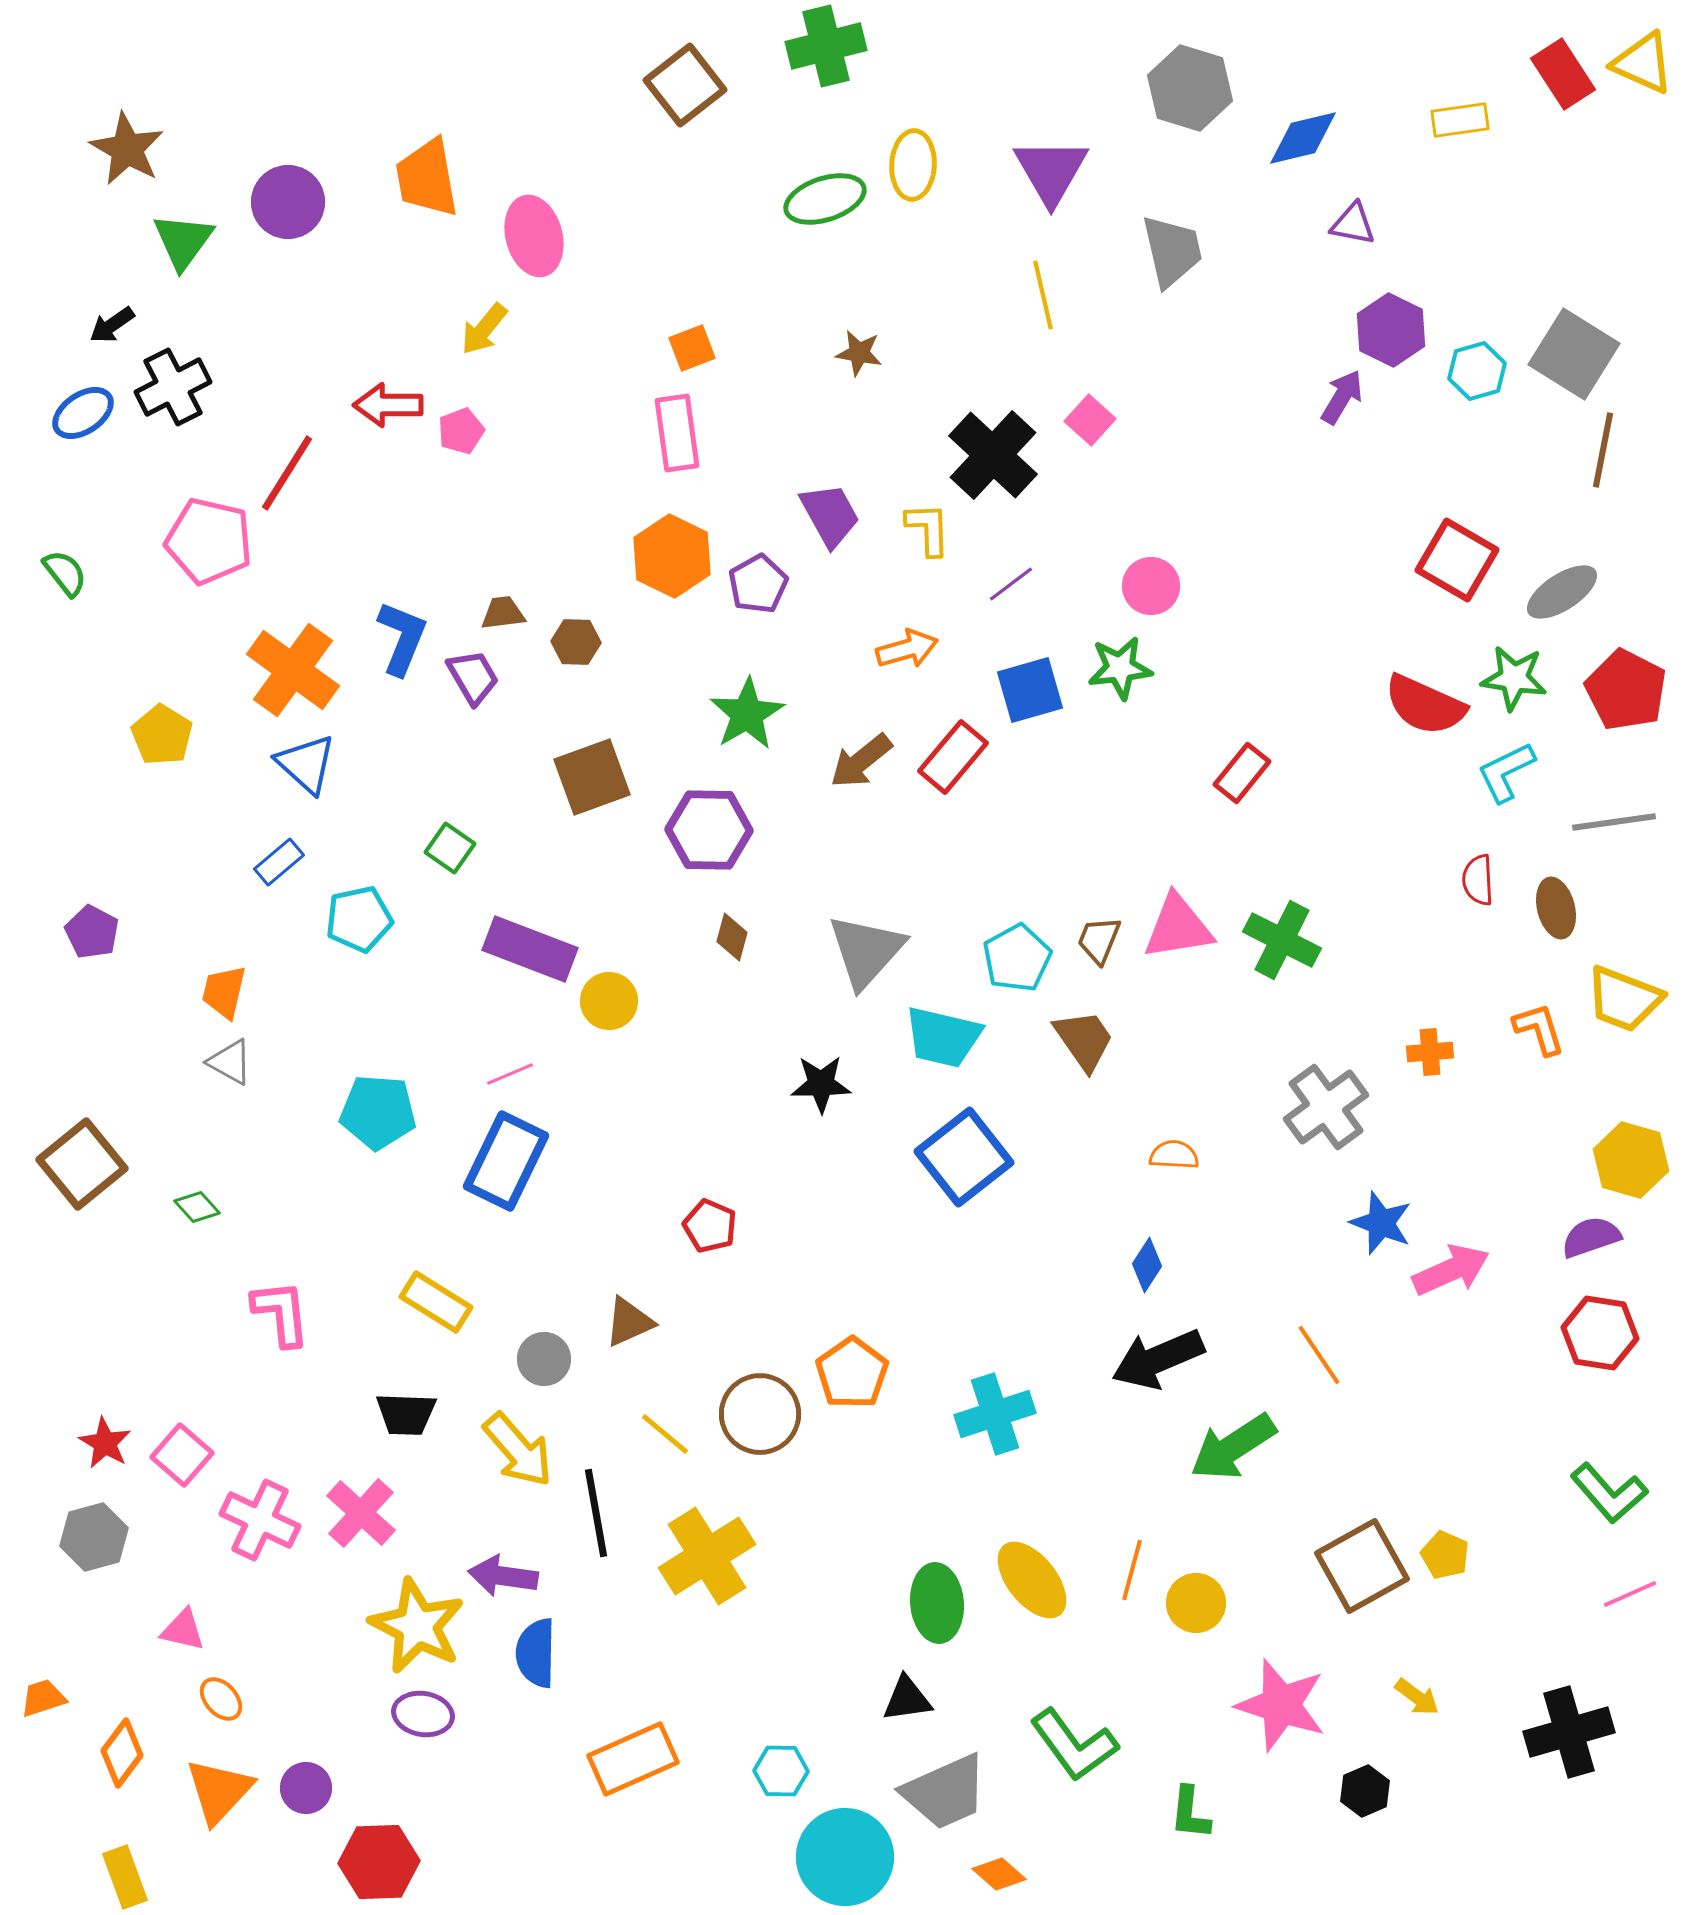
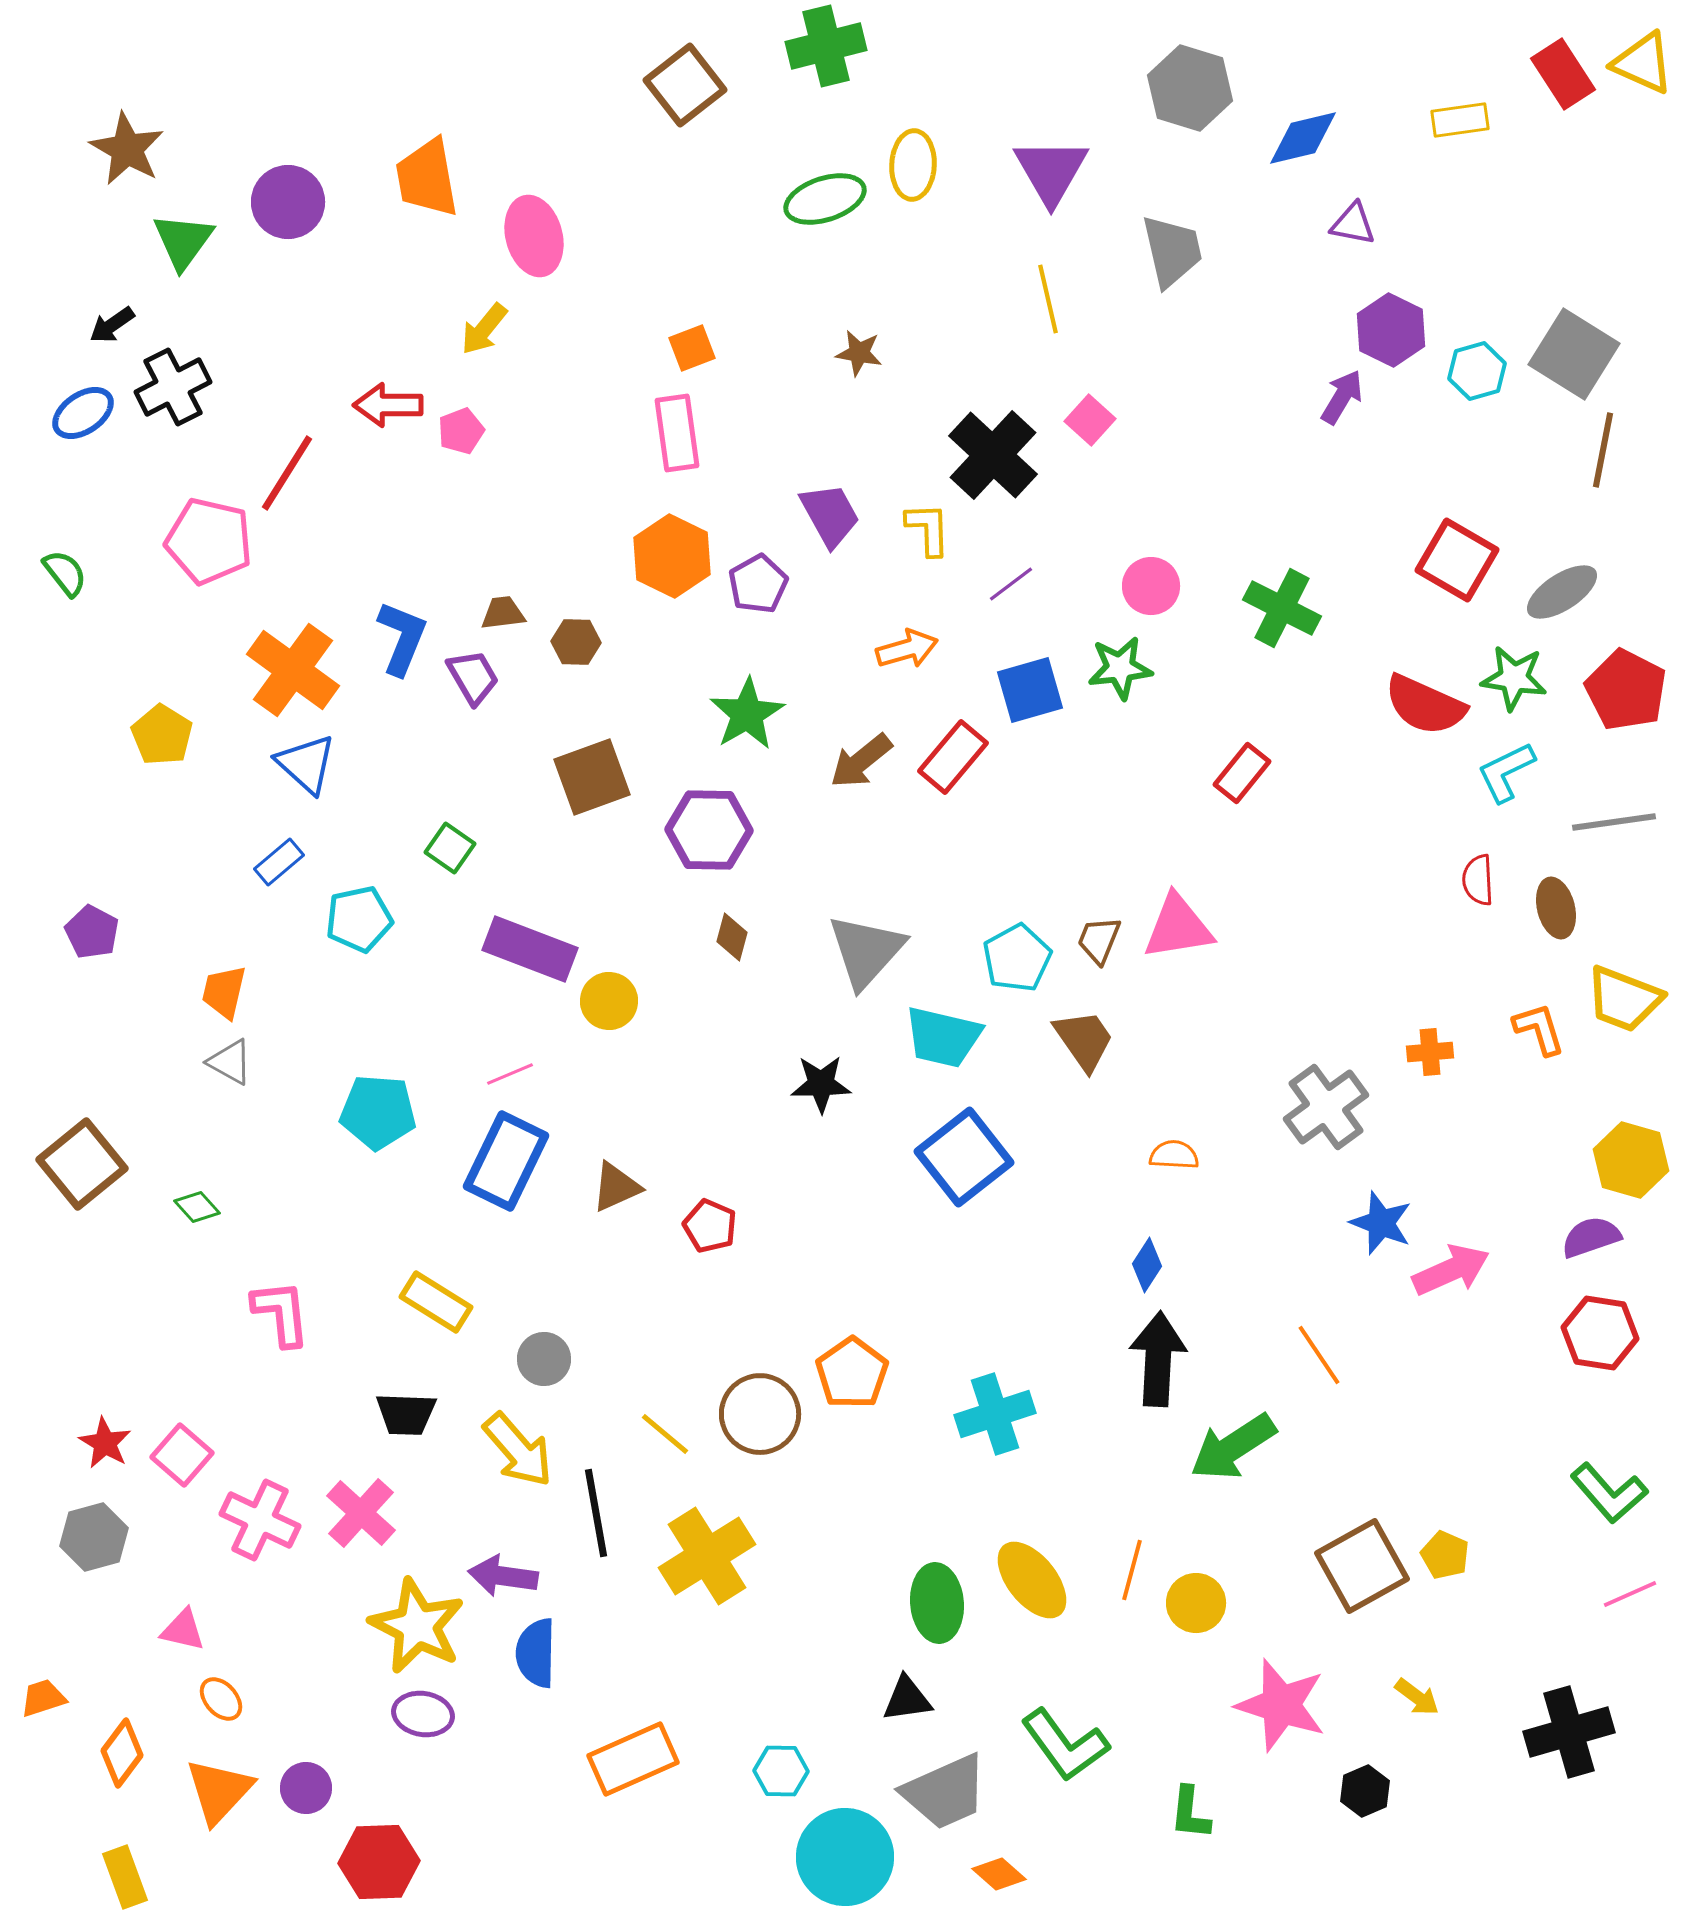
yellow line at (1043, 295): moved 5 px right, 4 px down
green cross at (1282, 940): moved 332 px up
brown triangle at (629, 1322): moved 13 px left, 135 px up
black arrow at (1158, 1359): rotated 116 degrees clockwise
green L-shape at (1074, 1745): moved 9 px left
